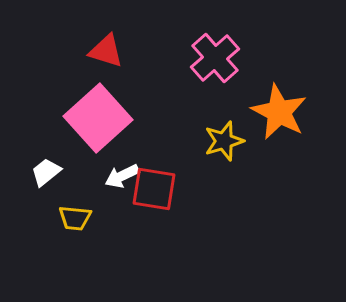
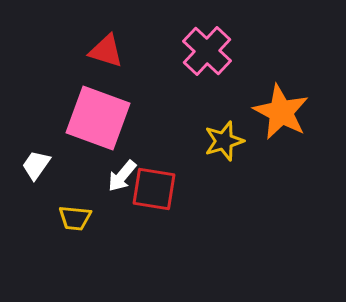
pink cross: moved 8 px left, 7 px up; rotated 6 degrees counterclockwise
orange star: moved 2 px right
pink square: rotated 28 degrees counterclockwise
white trapezoid: moved 10 px left, 7 px up; rotated 16 degrees counterclockwise
white arrow: rotated 24 degrees counterclockwise
